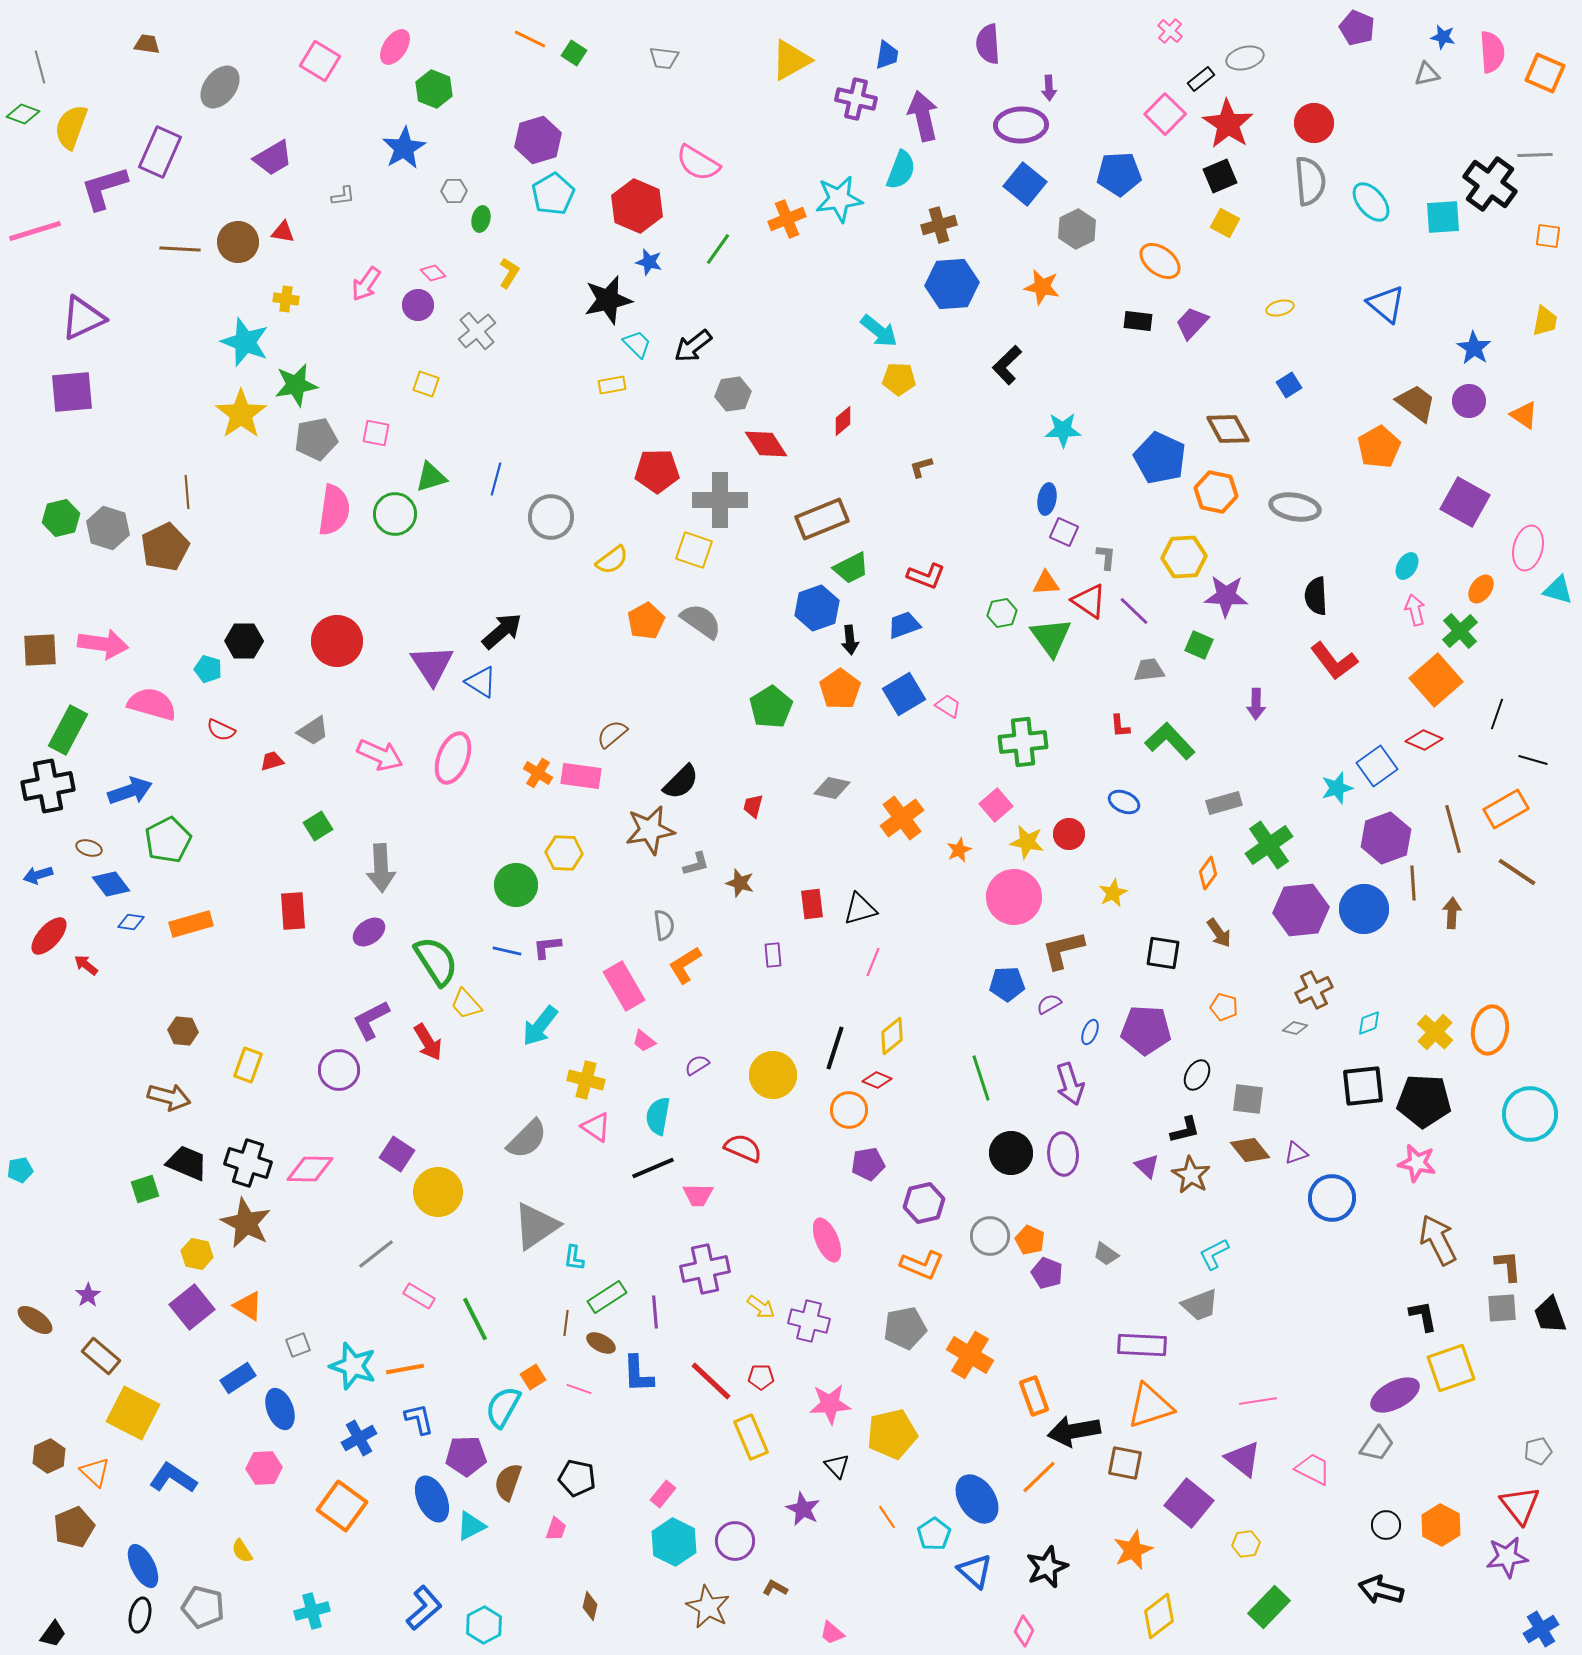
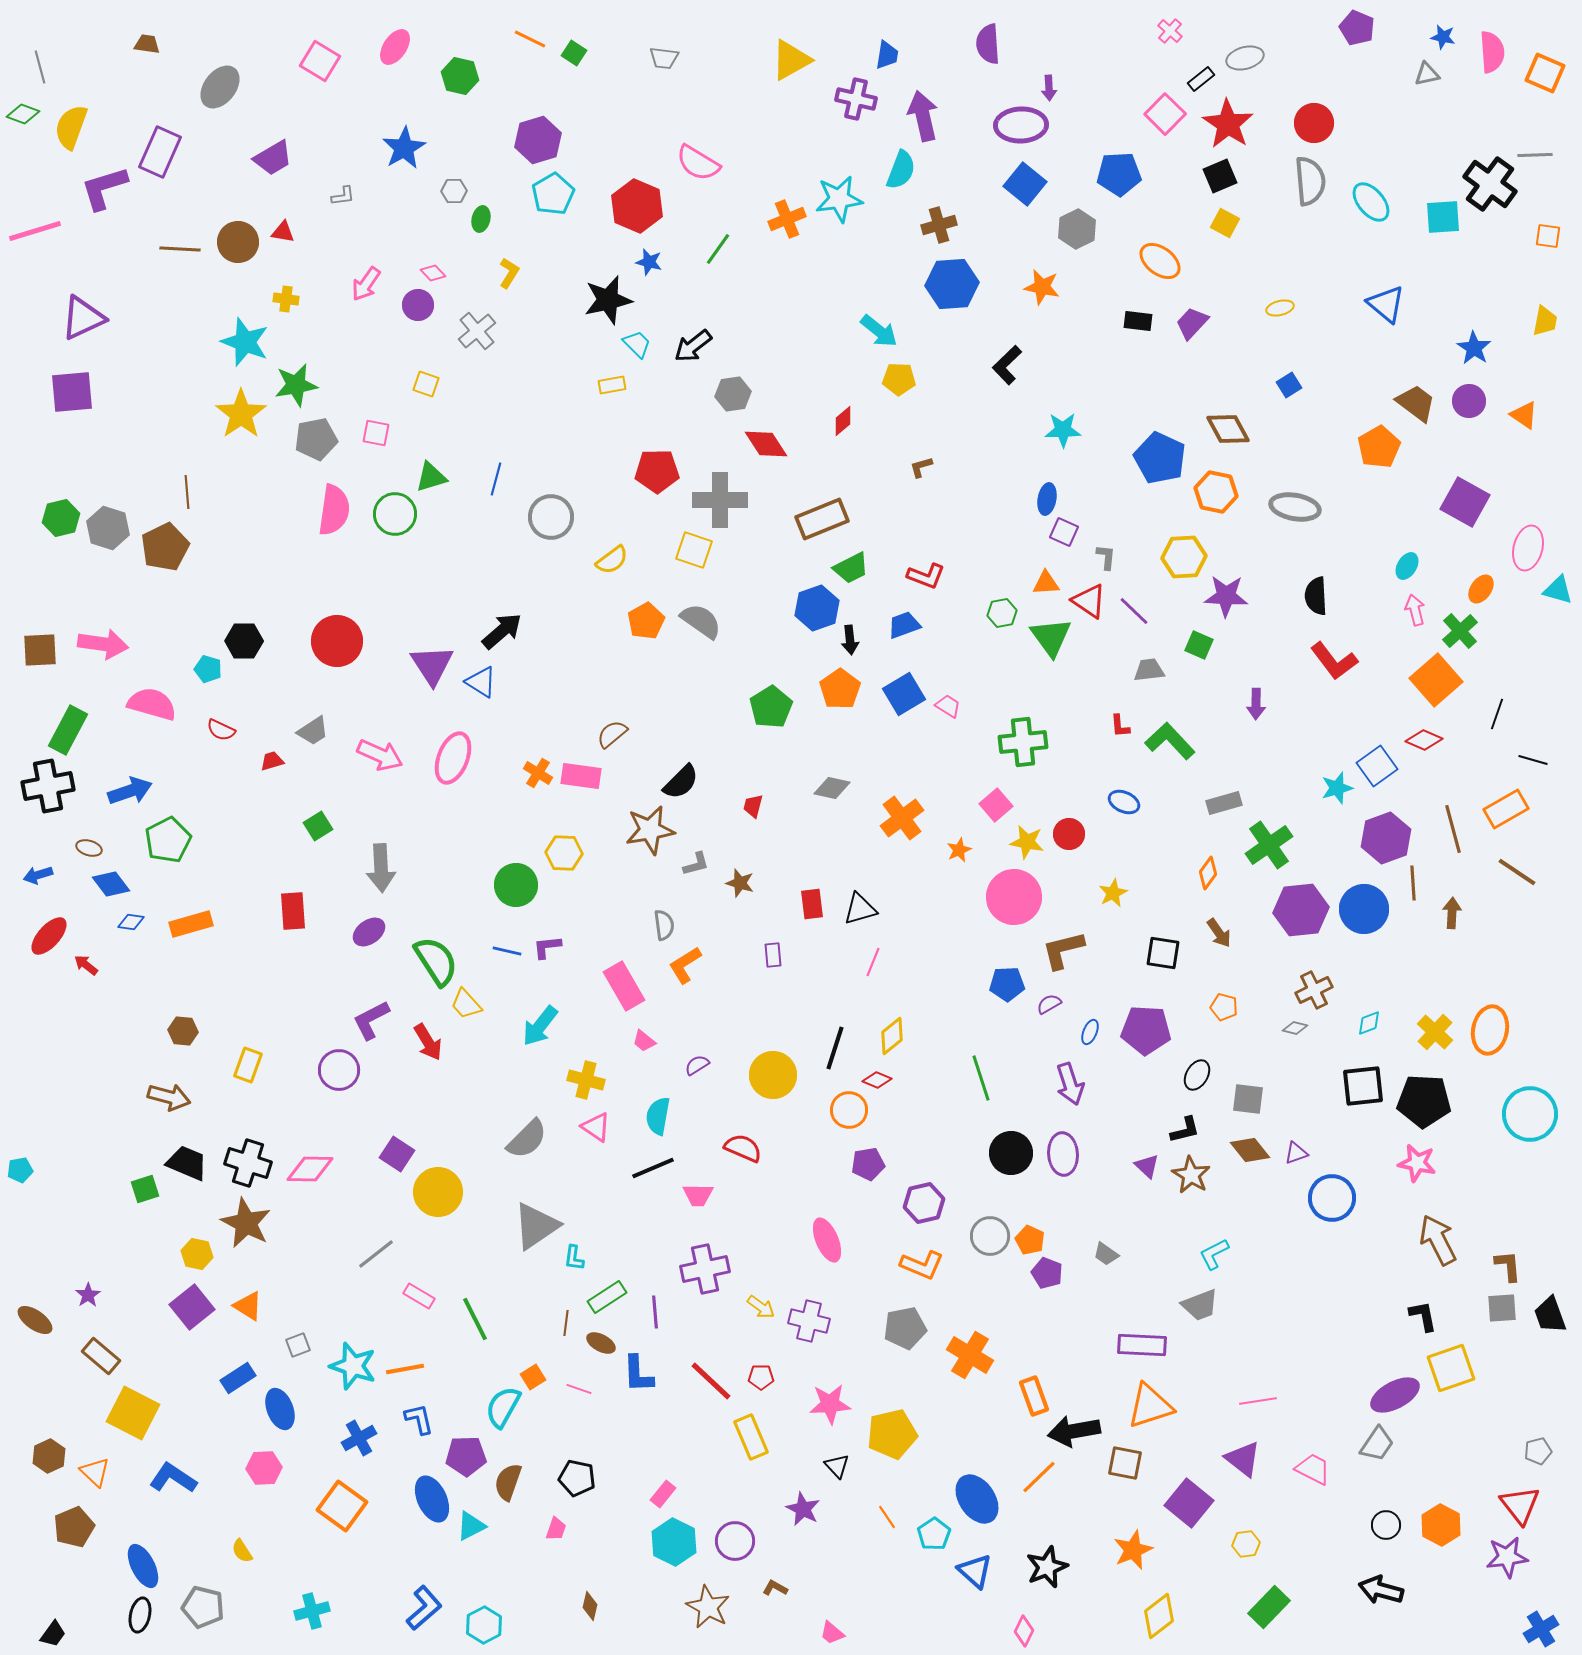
green hexagon at (434, 89): moved 26 px right, 13 px up; rotated 9 degrees counterclockwise
